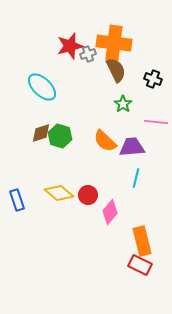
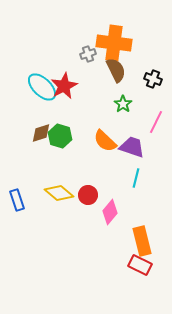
red star: moved 6 px left, 40 px down; rotated 12 degrees counterclockwise
pink line: rotated 70 degrees counterclockwise
purple trapezoid: rotated 24 degrees clockwise
